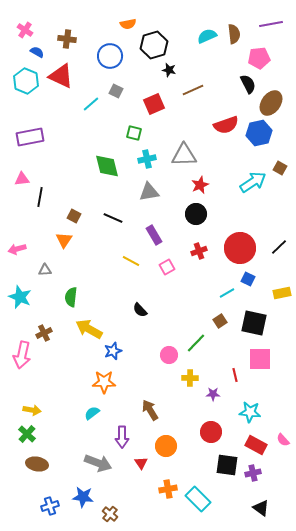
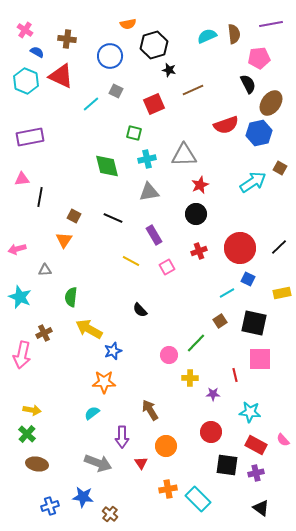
purple cross at (253, 473): moved 3 px right
